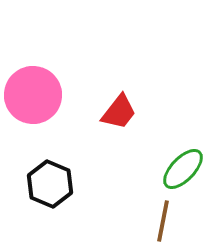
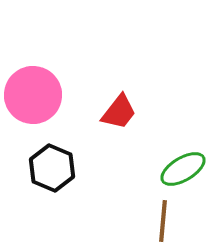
green ellipse: rotated 15 degrees clockwise
black hexagon: moved 2 px right, 16 px up
brown line: rotated 6 degrees counterclockwise
